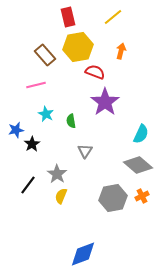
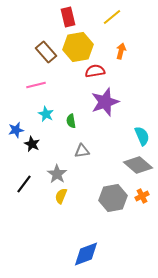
yellow line: moved 1 px left
brown rectangle: moved 1 px right, 3 px up
red semicircle: moved 1 px up; rotated 30 degrees counterclockwise
purple star: rotated 16 degrees clockwise
cyan semicircle: moved 1 px right, 2 px down; rotated 48 degrees counterclockwise
black star: rotated 14 degrees counterclockwise
gray triangle: moved 3 px left; rotated 49 degrees clockwise
black line: moved 4 px left, 1 px up
blue diamond: moved 3 px right
